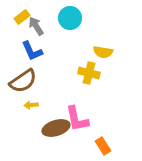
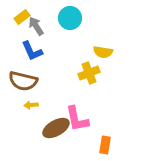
yellow cross: rotated 35 degrees counterclockwise
brown semicircle: rotated 48 degrees clockwise
brown ellipse: rotated 12 degrees counterclockwise
orange rectangle: moved 2 px right, 1 px up; rotated 42 degrees clockwise
